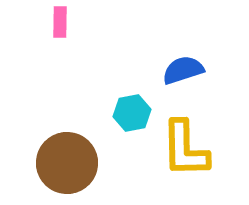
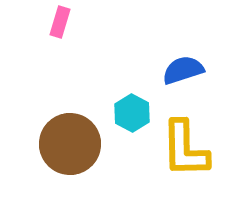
pink rectangle: rotated 16 degrees clockwise
cyan hexagon: rotated 21 degrees counterclockwise
brown circle: moved 3 px right, 19 px up
